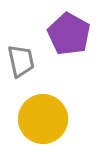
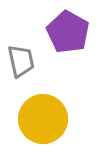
purple pentagon: moved 1 px left, 2 px up
